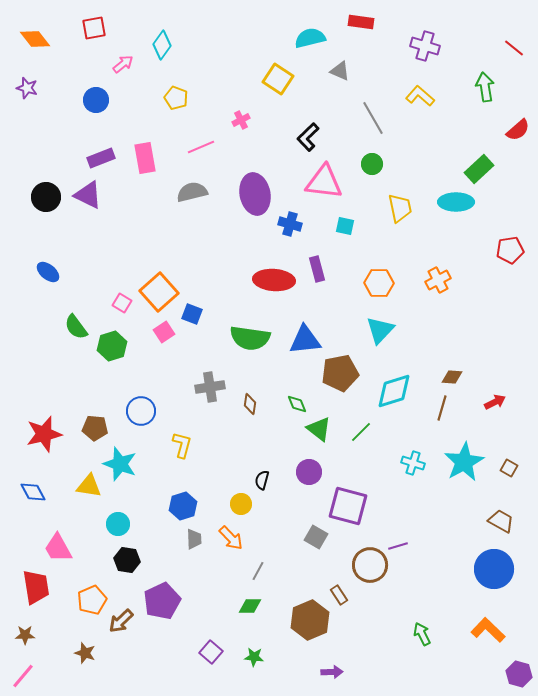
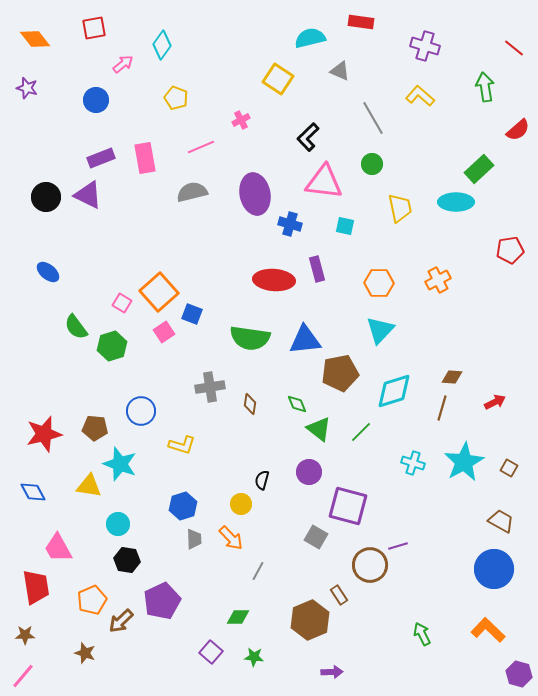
yellow L-shape at (182, 445): rotated 92 degrees clockwise
green diamond at (250, 606): moved 12 px left, 11 px down
